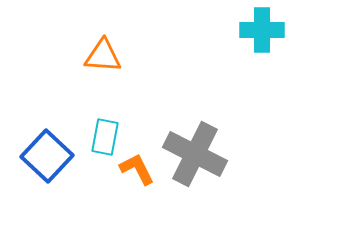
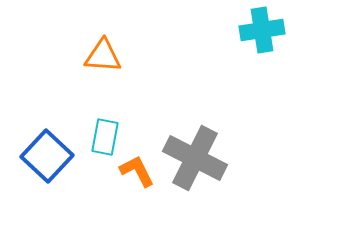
cyan cross: rotated 9 degrees counterclockwise
gray cross: moved 4 px down
orange L-shape: moved 2 px down
